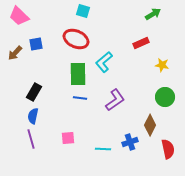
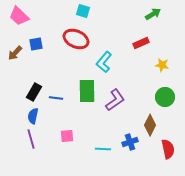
cyan L-shape: rotated 10 degrees counterclockwise
green rectangle: moved 9 px right, 17 px down
blue line: moved 24 px left
pink square: moved 1 px left, 2 px up
